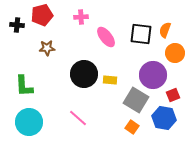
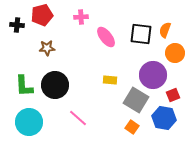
black circle: moved 29 px left, 11 px down
